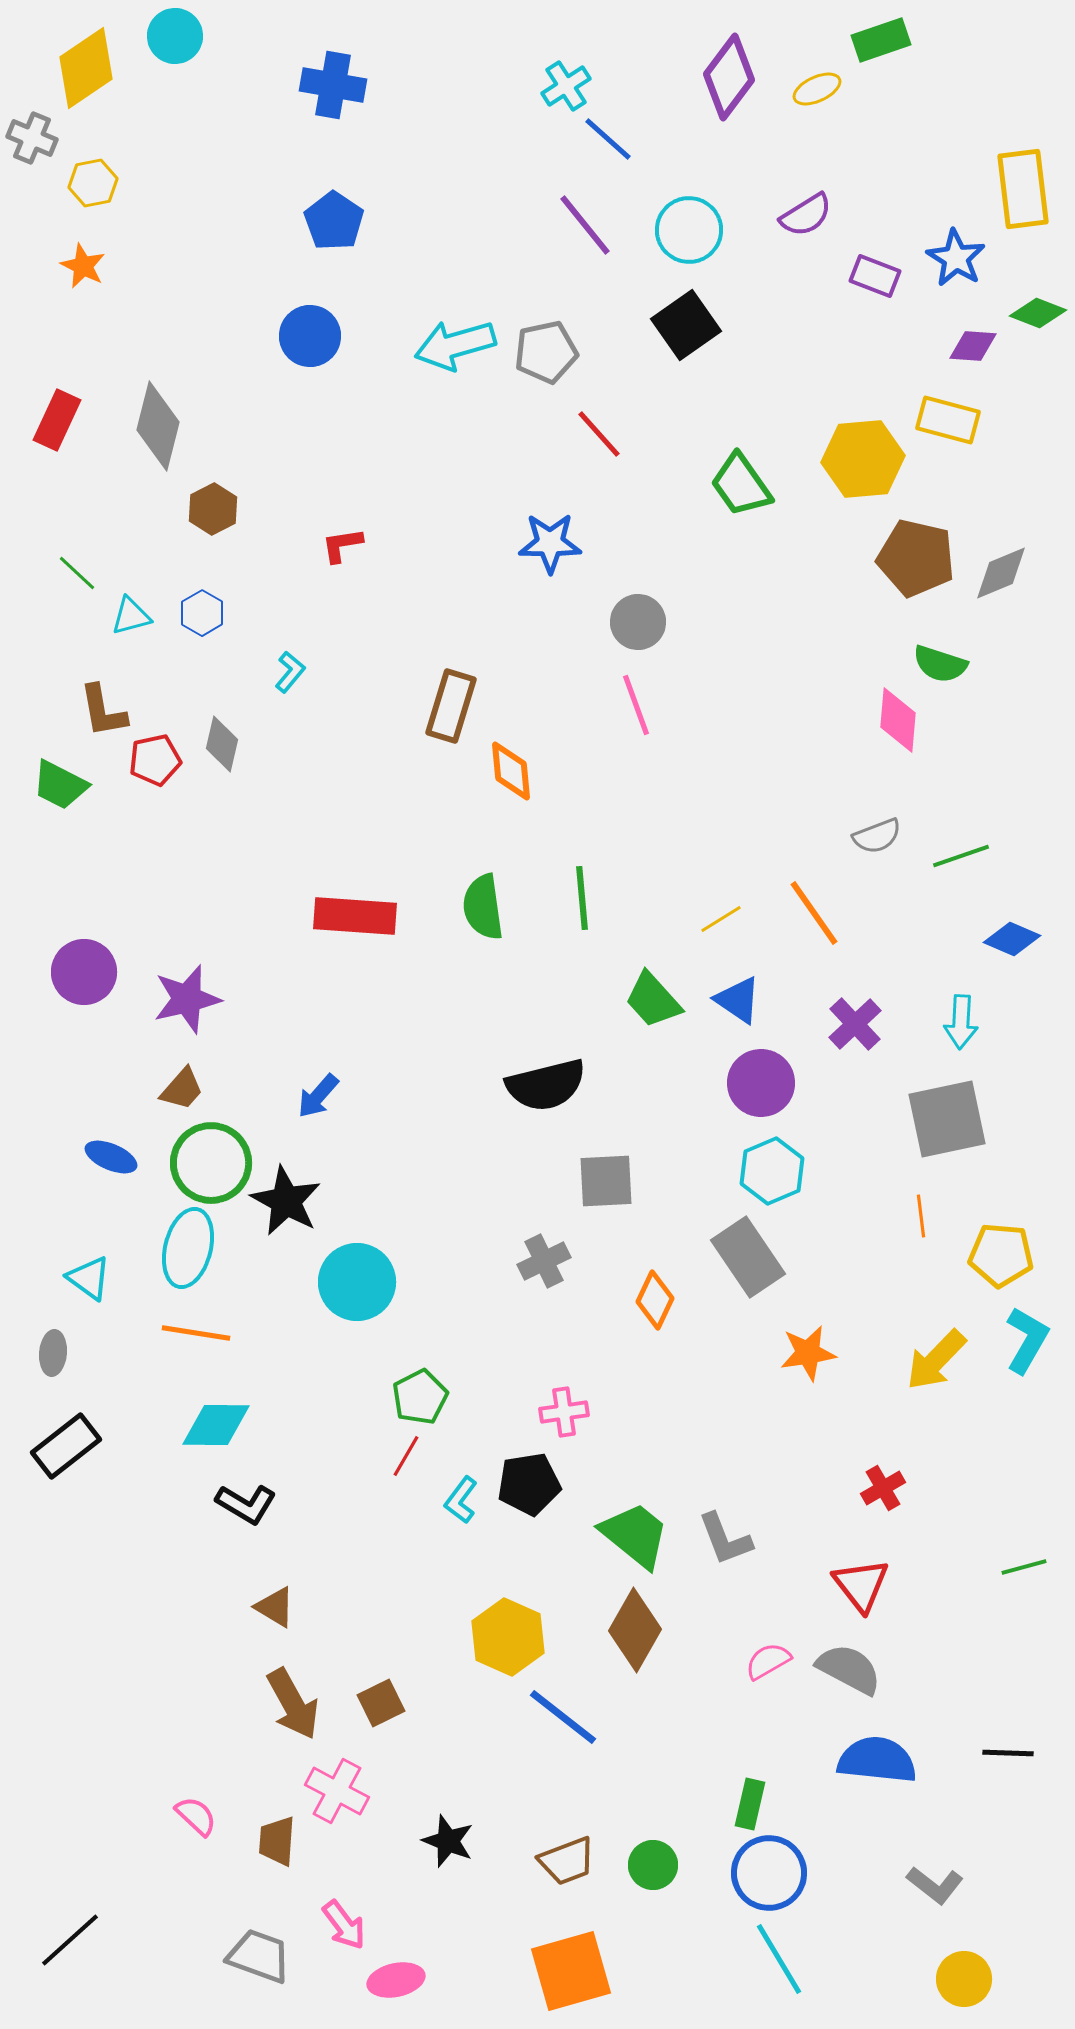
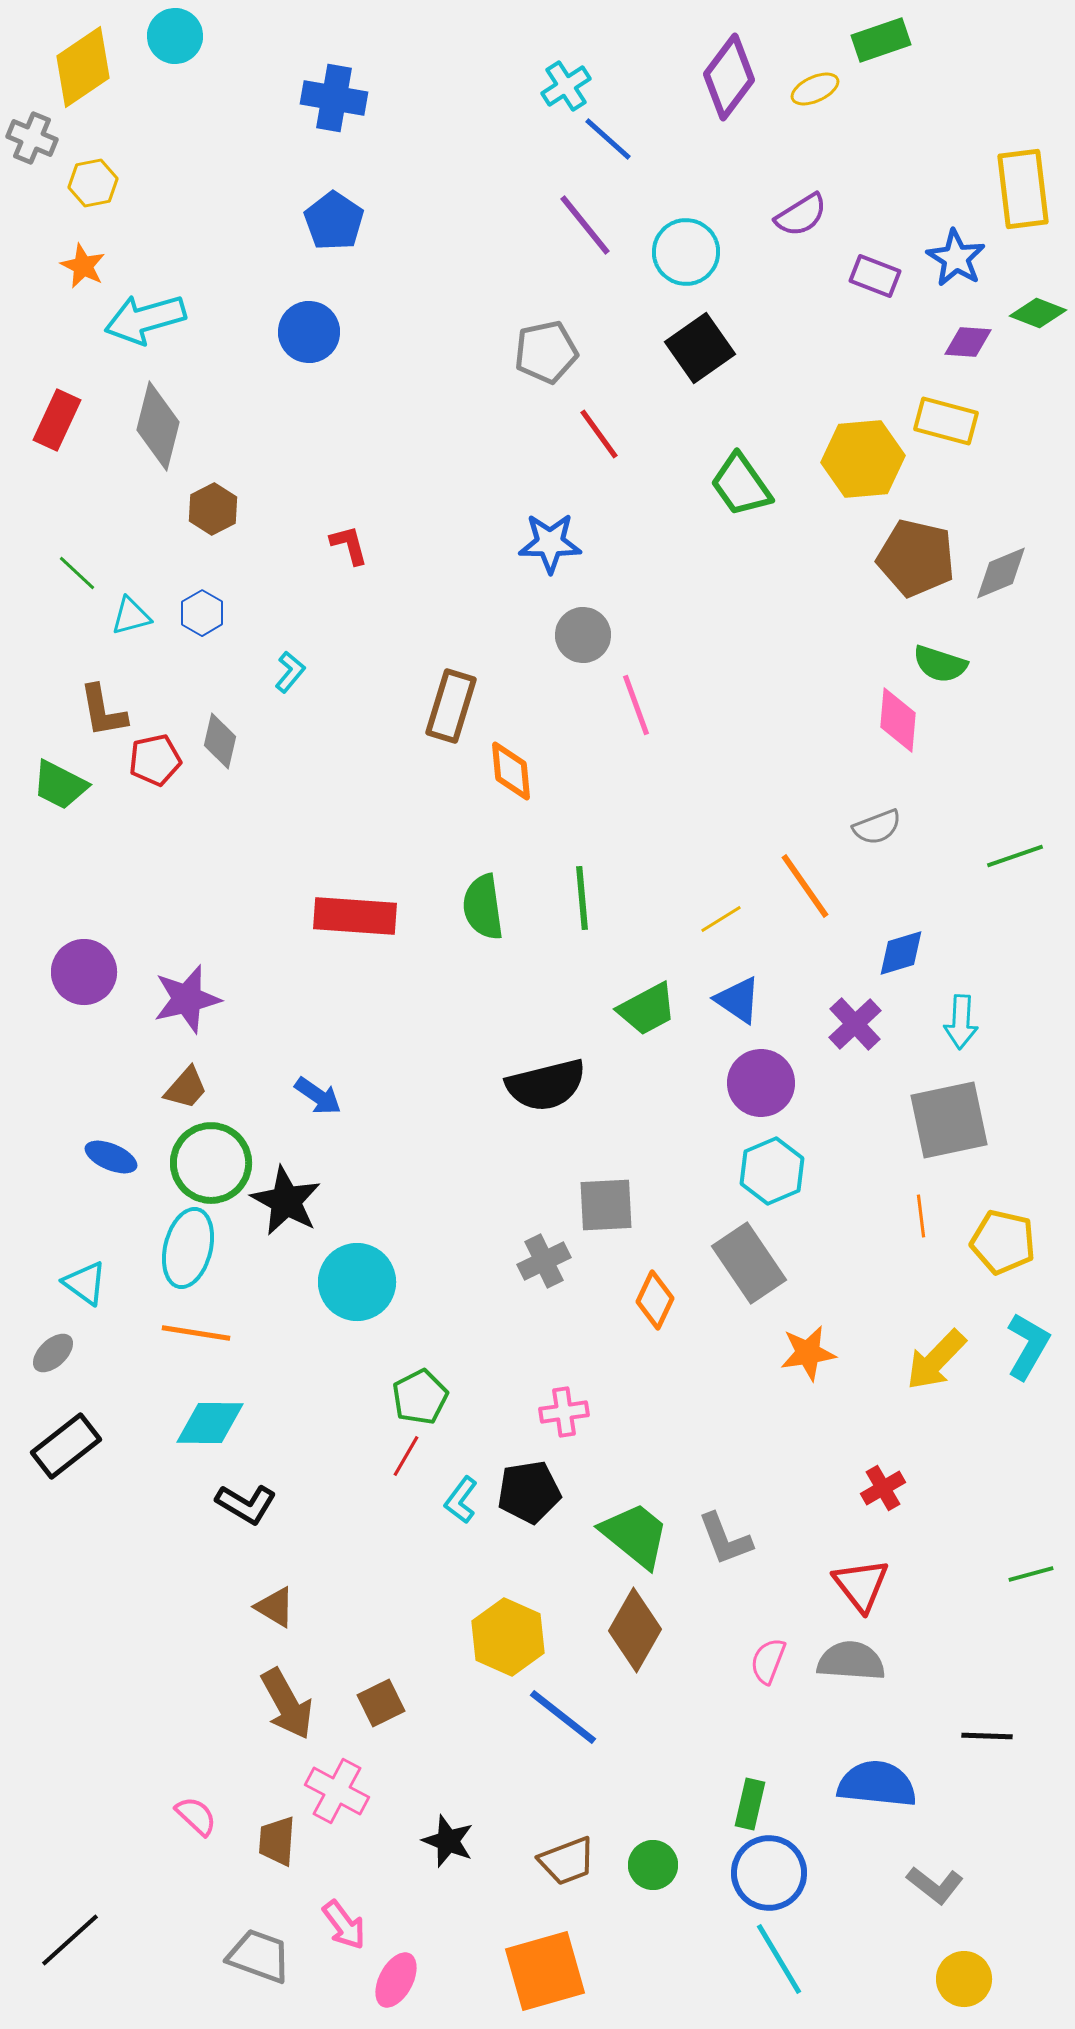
yellow diamond at (86, 68): moved 3 px left, 1 px up
blue cross at (333, 85): moved 1 px right, 13 px down
yellow ellipse at (817, 89): moved 2 px left
purple semicircle at (806, 215): moved 5 px left
cyan circle at (689, 230): moved 3 px left, 22 px down
black square at (686, 325): moved 14 px right, 23 px down
blue circle at (310, 336): moved 1 px left, 4 px up
cyan arrow at (455, 345): moved 310 px left, 26 px up
purple diamond at (973, 346): moved 5 px left, 4 px up
yellow rectangle at (948, 420): moved 2 px left, 1 px down
red line at (599, 434): rotated 6 degrees clockwise
red L-shape at (342, 545): moved 7 px right; rotated 84 degrees clockwise
gray circle at (638, 622): moved 55 px left, 13 px down
gray diamond at (222, 744): moved 2 px left, 3 px up
gray semicircle at (877, 836): moved 9 px up
green line at (961, 856): moved 54 px right
orange line at (814, 913): moved 9 px left, 27 px up
blue diamond at (1012, 939): moved 111 px left, 14 px down; rotated 40 degrees counterclockwise
green trapezoid at (653, 1000): moved 6 px left, 9 px down; rotated 76 degrees counterclockwise
brown trapezoid at (182, 1089): moved 4 px right, 1 px up
blue arrow at (318, 1096): rotated 96 degrees counterclockwise
gray square at (947, 1119): moved 2 px right, 1 px down
gray square at (606, 1181): moved 24 px down
yellow pentagon at (1001, 1255): moved 2 px right, 13 px up; rotated 8 degrees clockwise
gray rectangle at (748, 1257): moved 1 px right, 6 px down
cyan triangle at (89, 1278): moved 4 px left, 5 px down
cyan L-shape at (1027, 1340): moved 1 px right, 6 px down
gray ellipse at (53, 1353): rotated 42 degrees clockwise
cyan diamond at (216, 1425): moved 6 px left, 2 px up
black pentagon at (529, 1484): moved 8 px down
green line at (1024, 1567): moved 7 px right, 7 px down
pink semicircle at (768, 1661): rotated 39 degrees counterclockwise
gray semicircle at (849, 1669): moved 2 px right, 8 px up; rotated 24 degrees counterclockwise
brown arrow at (293, 1704): moved 6 px left
black line at (1008, 1753): moved 21 px left, 17 px up
blue semicircle at (877, 1760): moved 24 px down
orange square at (571, 1971): moved 26 px left
pink ellipse at (396, 1980): rotated 50 degrees counterclockwise
